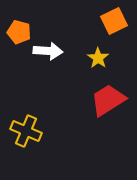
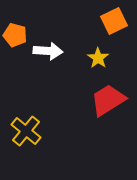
orange pentagon: moved 4 px left, 3 px down
yellow cross: rotated 16 degrees clockwise
